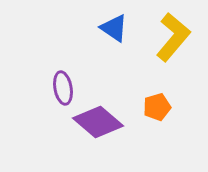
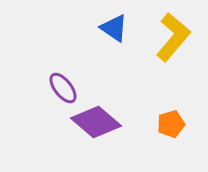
purple ellipse: rotated 28 degrees counterclockwise
orange pentagon: moved 14 px right, 17 px down
purple diamond: moved 2 px left
